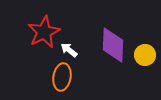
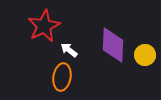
red star: moved 6 px up
